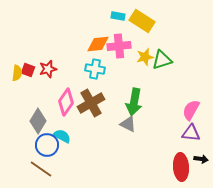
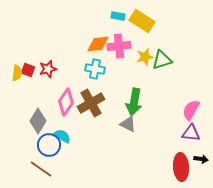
blue circle: moved 2 px right
